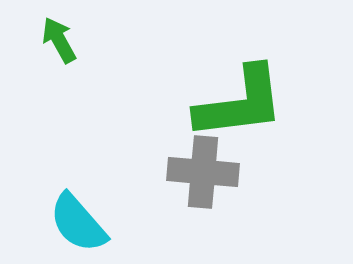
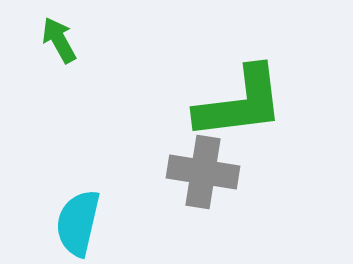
gray cross: rotated 4 degrees clockwise
cyan semicircle: rotated 54 degrees clockwise
